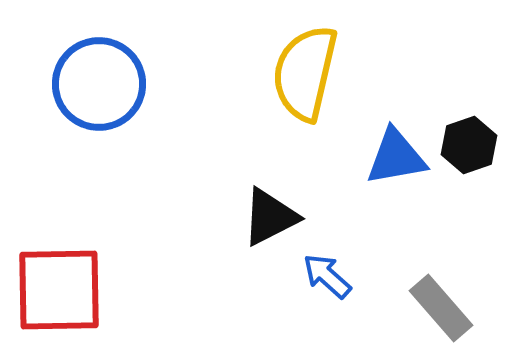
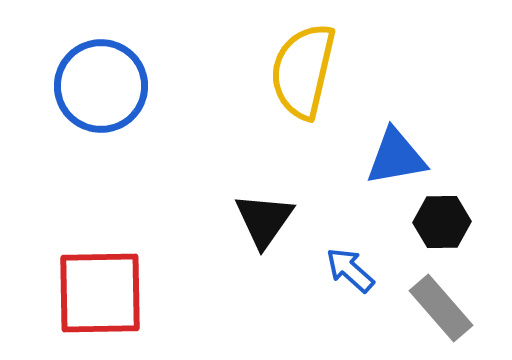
yellow semicircle: moved 2 px left, 2 px up
blue circle: moved 2 px right, 2 px down
black hexagon: moved 27 px left, 77 px down; rotated 18 degrees clockwise
black triangle: moved 6 px left, 3 px down; rotated 28 degrees counterclockwise
blue arrow: moved 23 px right, 6 px up
red square: moved 41 px right, 3 px down
